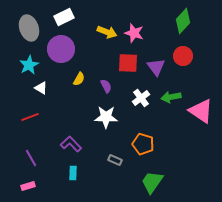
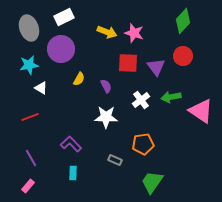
cyan star: rotated 18 degrees clockwise
white cross: moved 2 px down
orange pentagon: rotated 25 degrees counterclockwise
pink rectangle: rotated 32 degrees counterclockwise
